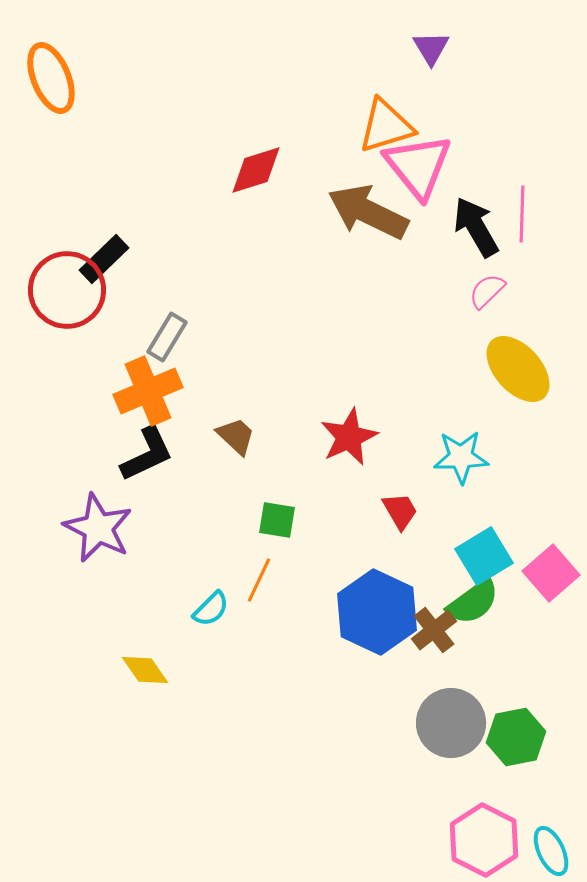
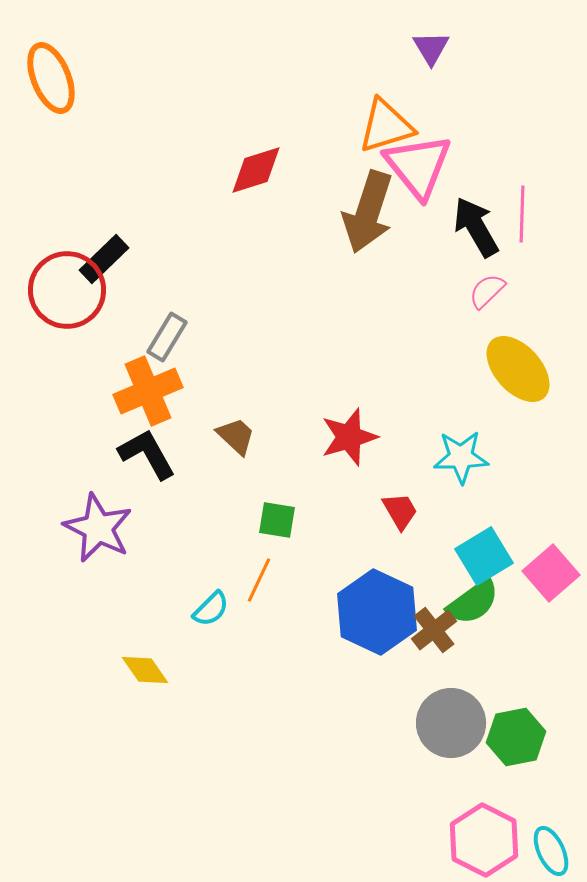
brown arrow: rotated 98 degrees counterclockwise
red star: rotated 8 degrees clockwise
black L-shape: rotated 94 degrees counterclockwise
